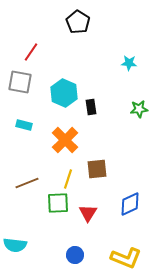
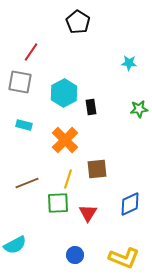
cyan hexagon: rotated 8 degrees clockwise
cyan semicircle: rotated 35 degrees counterclockwise
yellow L-shape: moved 2 px left
